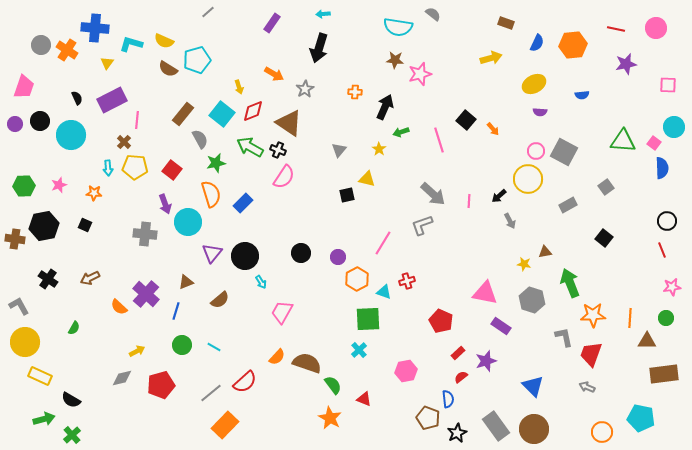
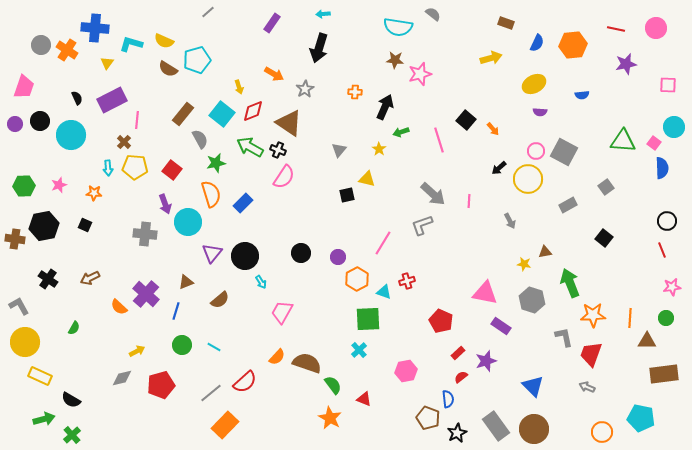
black arrow at (499, 196): moved 28 px up
